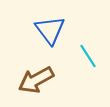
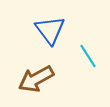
brown arrow: moved 1 px up
